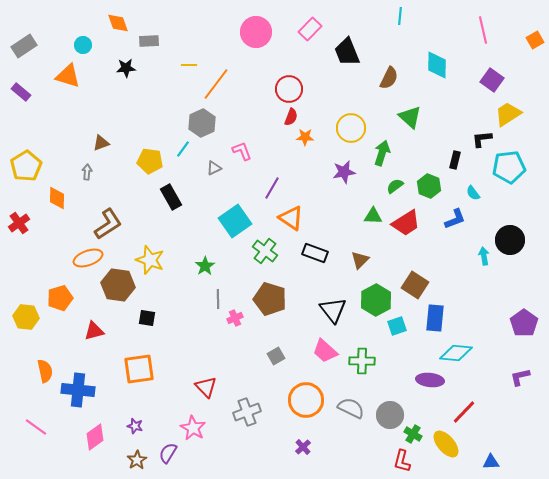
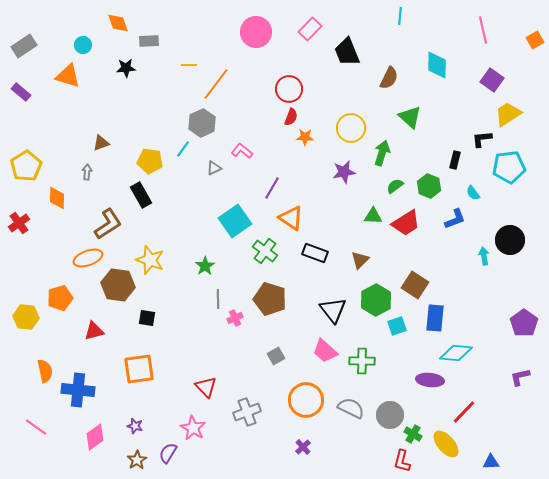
pink L-shape at (242, 151): rotated 30 degrees counterclockwise
black rectangle at (171, 197): moved 30 px left, 2 px up
